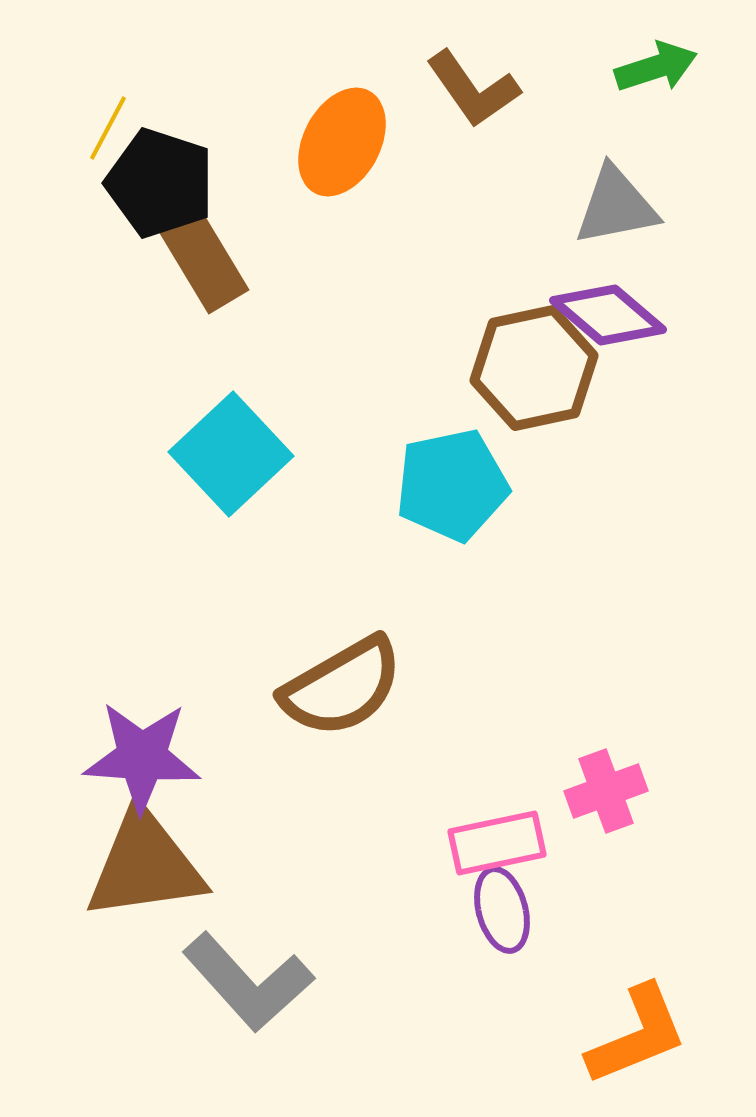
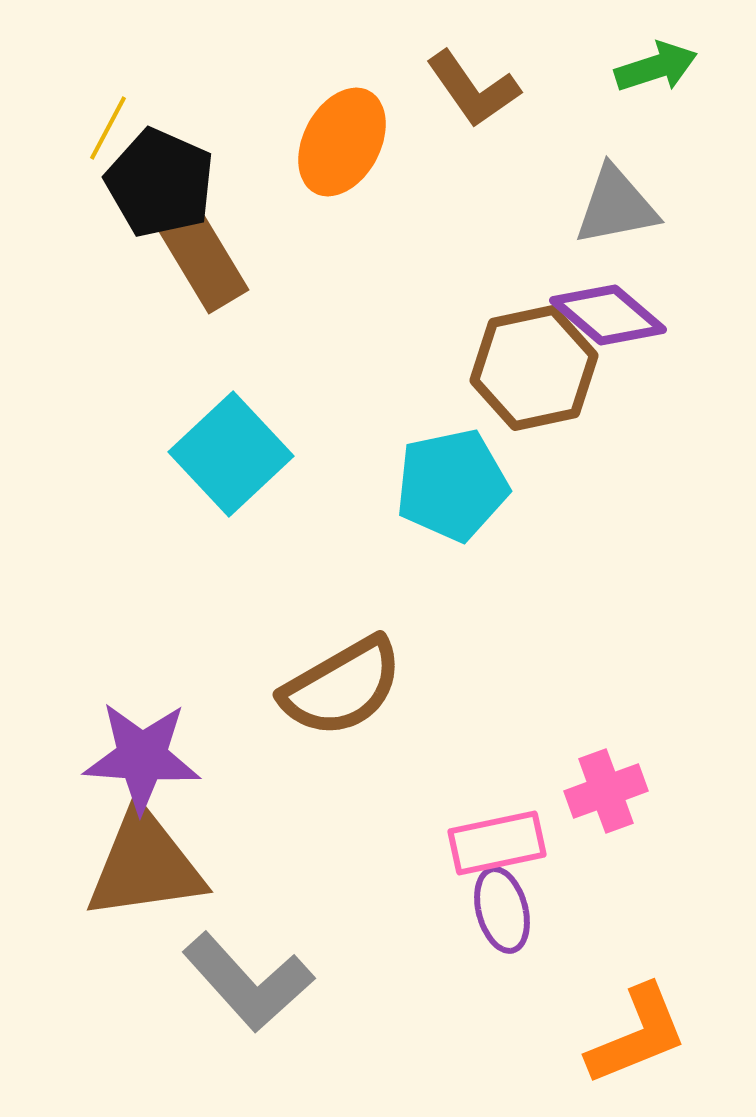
black pentagon: rotated 6 degrees clockwise
